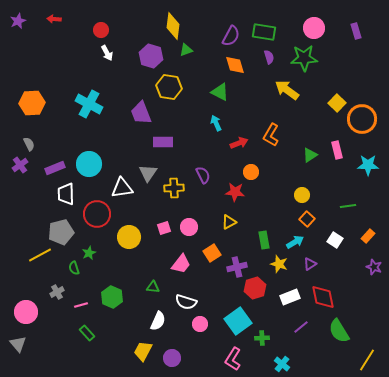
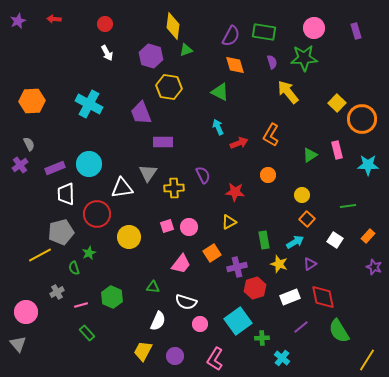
red circle at (101, 30): moved 4 px right, 6 px up
purple semicircle at (269, 57): moved 3 px right, 5 px down
yellow arrow at (287, 90): moved 1 px right, 2 px down; rotated 15 degrees clockwise
orange hexagon at (32, 103): moved 2 px up
cyan arrow at (216, 123): moved 2 px right, 4 px down
orange circle at (251, 172): moved 17 px right, 3 px down
pink square at (164, 228): moved 3 px right, 2 px up
purple circle at (172, 358): moved 3 px right, 2 px up
pink L-shape at (233, 359): moved 18 px left
cyan cross at (282, 364): moved 6 px up
